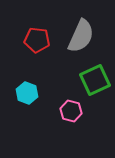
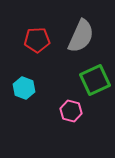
red pentagon: rotated 10 degrees counterclockwise
cyan hexagon: moved 3 px left, 5 px up
